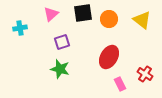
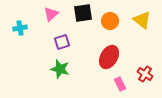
orange circle: moved 1 px right, 2 px down
